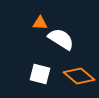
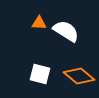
orange triangle: moved 1 px left
white semicircle: moved 5 px right, 8 px up
